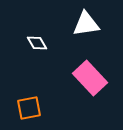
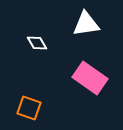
pink rectangle: rotated 12 degrees counterclockwise
orange square: rotated 30 degrees clockwise
